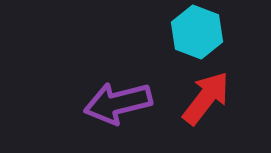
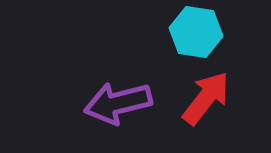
cyan hexagon: moved 1 px left; rotated 12 degrees counterclockwise
